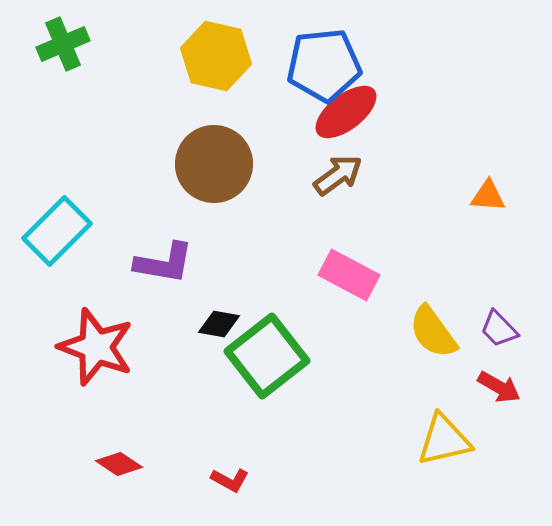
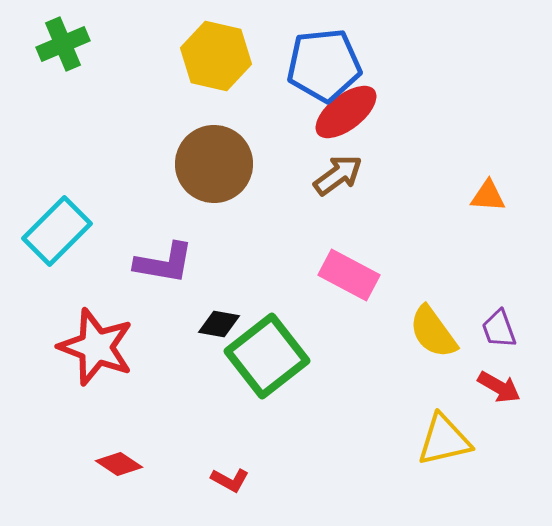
purple trapezoid: rotated 24 degrees clockwise
